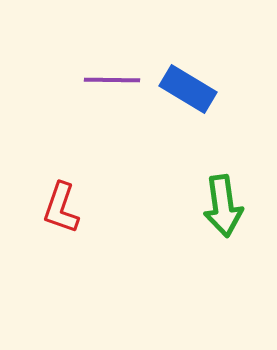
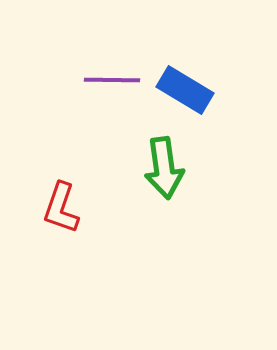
blue rectangle: moved 3 px left, 1 px down
green arrow: moved 59 px left, 38 px up
